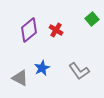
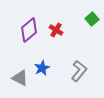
gray L-shape: rotated 105 degrees counterclockwise
